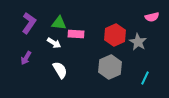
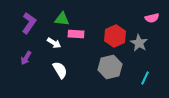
pink semicircle: moved 1 px down
green triangle: moved 3 px right, 4 px up
red hexagon: moved 1 px down
gray star: moved 1 px right, 1 px down
gray hexagon: rotated 10 degrees clockwise
